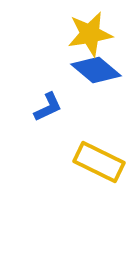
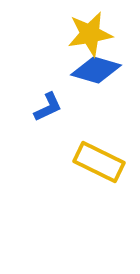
blue diamond: rotated 24 degrees counterclockwise
